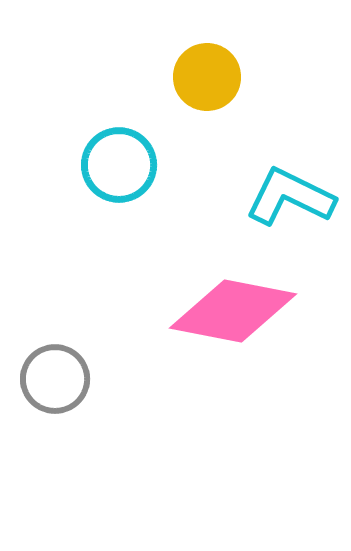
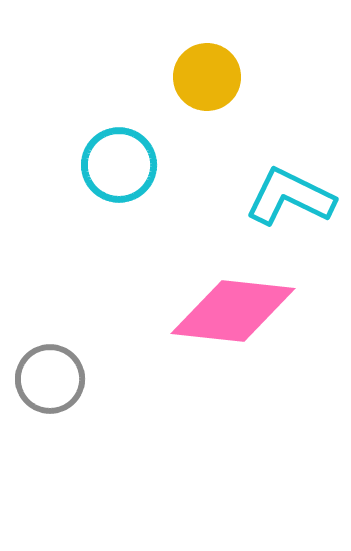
pink diamond: rotated 5 degrees counterclockwise
gray circle: moved 5 px left
